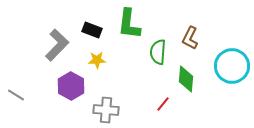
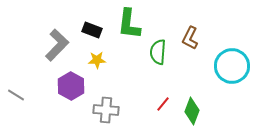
green diamond: moved 6 px right, 32 px down; rotated 16 degrees clockwise
